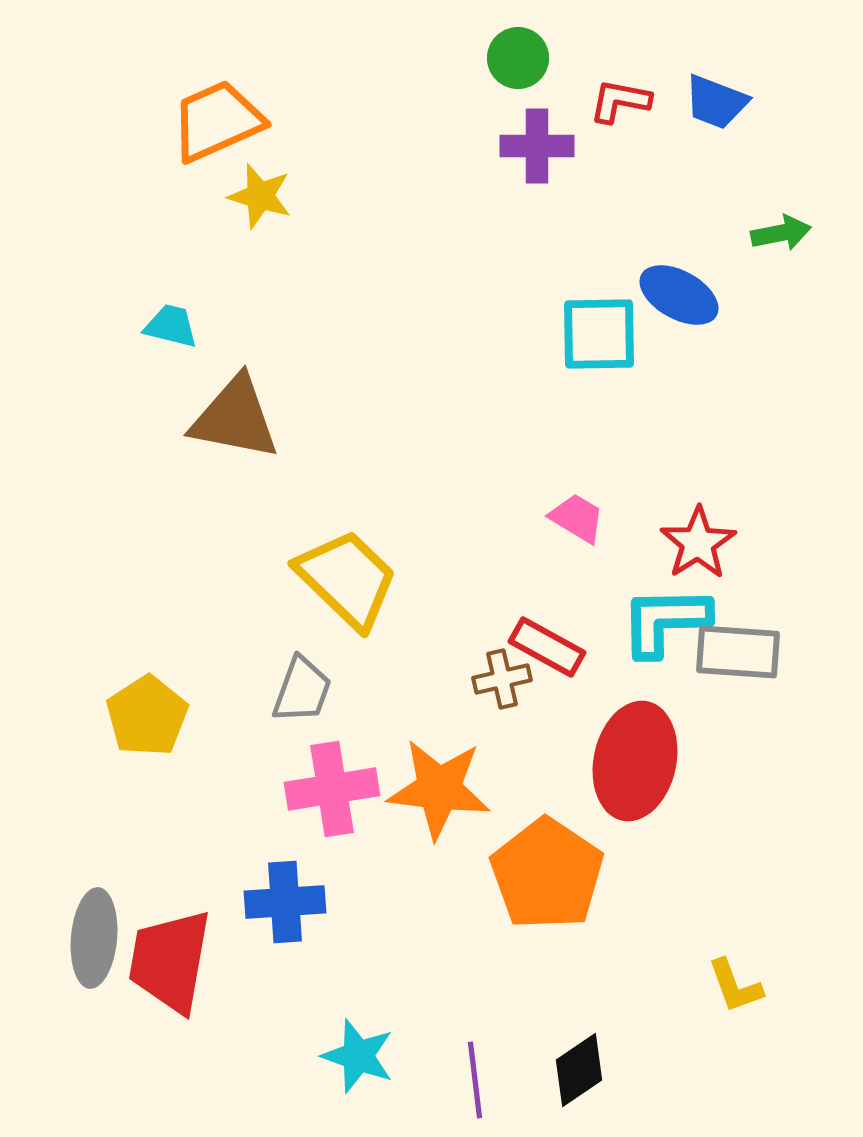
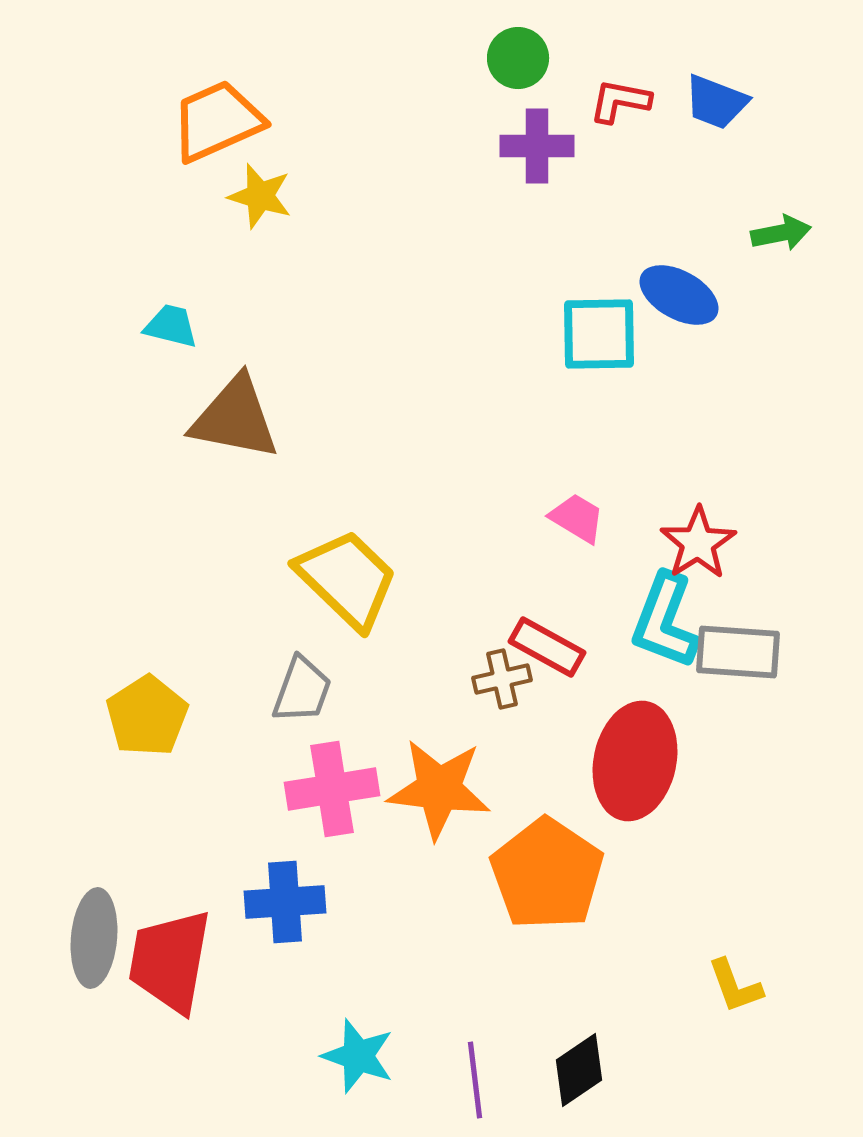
cyan L-shape: rotated 68 degrees counterclockwise
